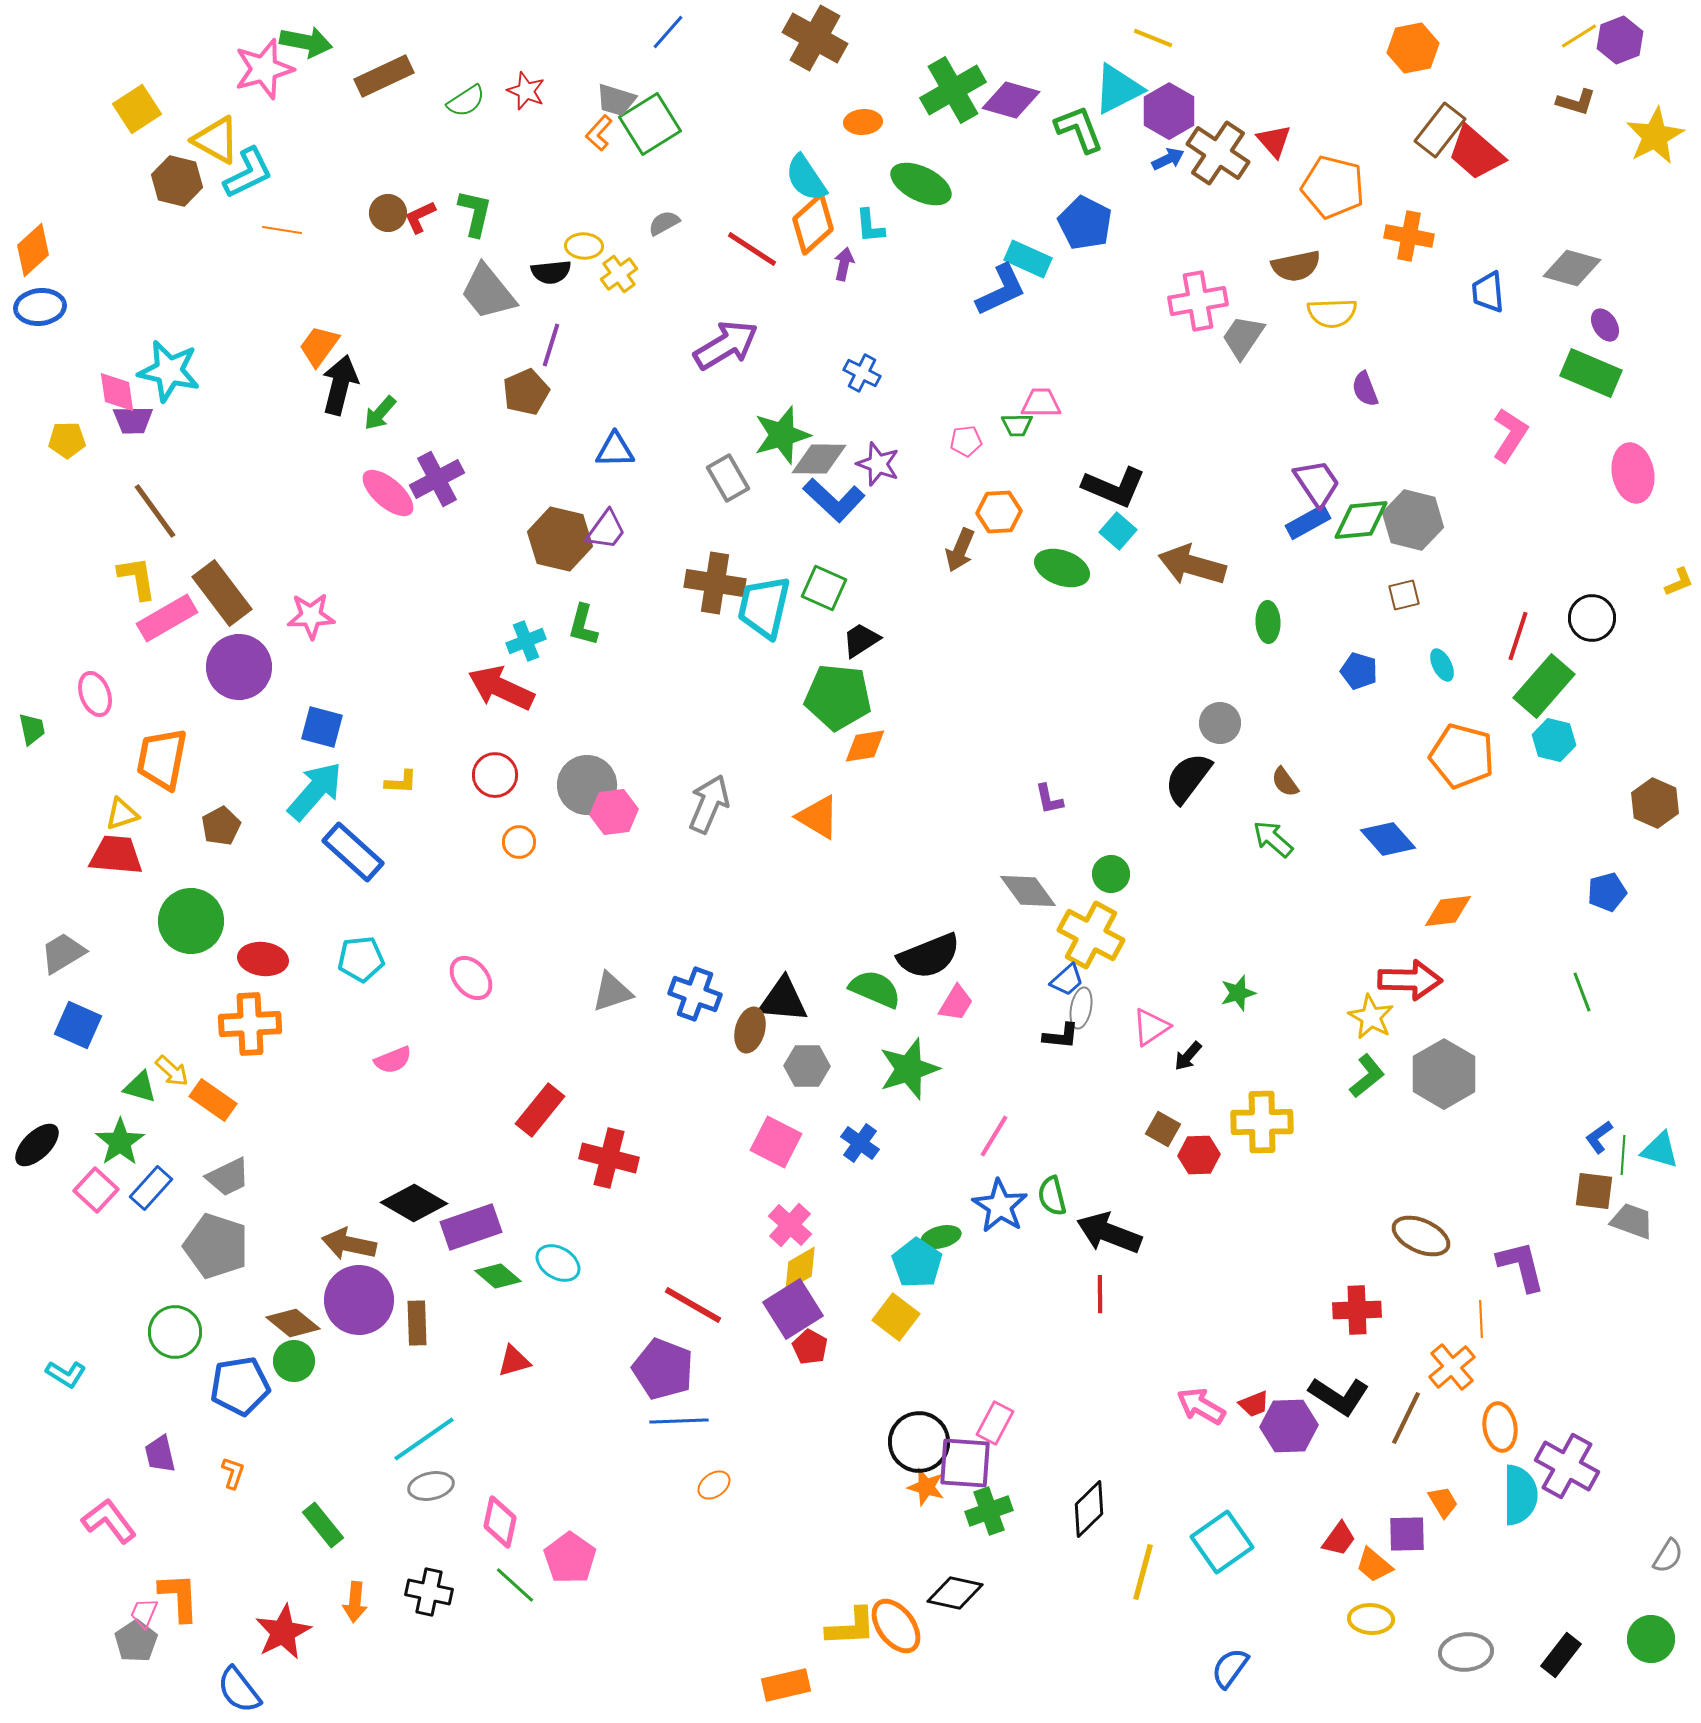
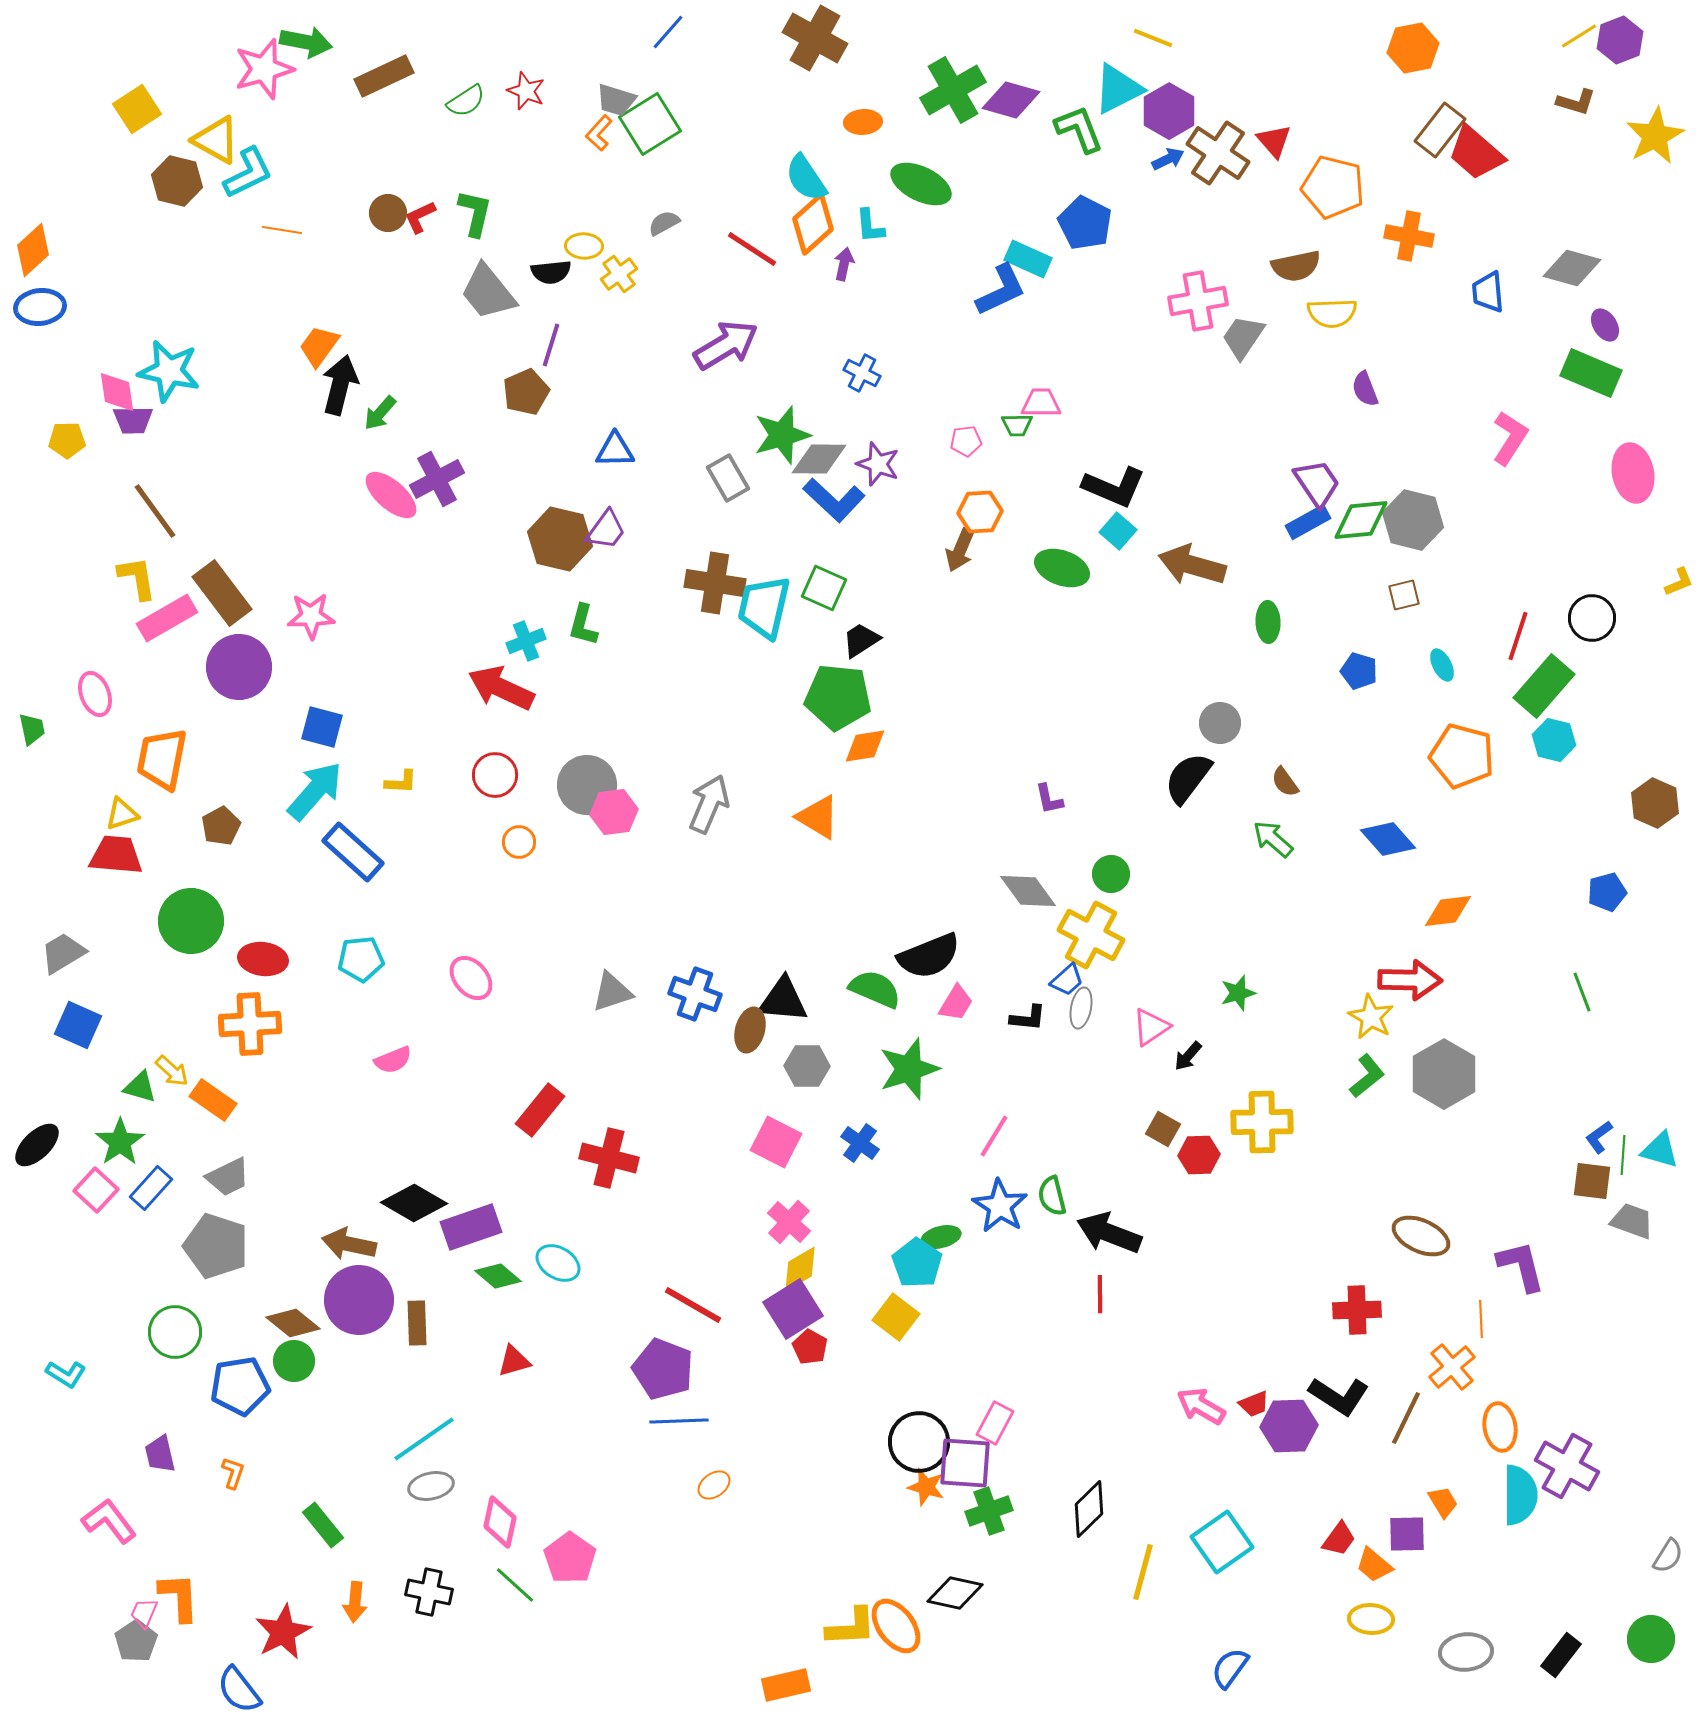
pink L-shape at (1510, 435): moved 3 px down
pink ellipse at (388, 493): moved 3 px right, 2 px down
orange hexagon at (999, 512): moved 19 px left
black L-shape at (1061, 1036): moved 33 px left, 18 px up
brown square at (1594, 1191): moved 2 px left, 10 px up
pink cross at (790, 1225): moved 1 px left, 3 px up
